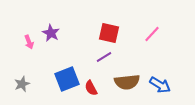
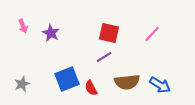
pink arrow: moved 6 px left, 16 px up
